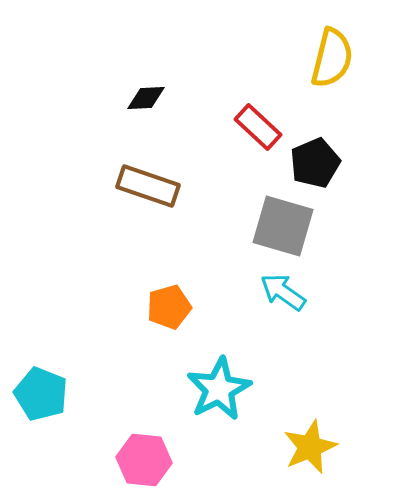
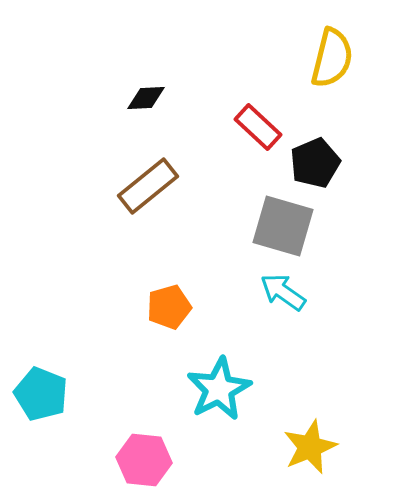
brown rectangle: rotated 58 degrees counterclockwise
